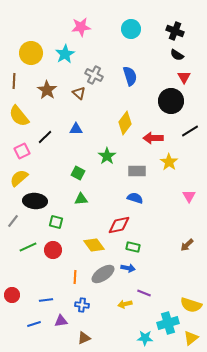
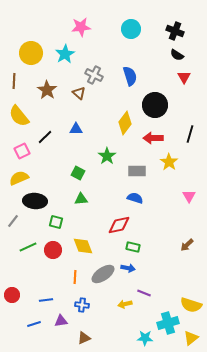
black circle at (171, 101): moved 16 px left, 4 px down
black line at (190, 131): moved 3 px down; rotated 42 degrees counterclockwise
yellow semicircle at (19, 178): rotated 18 degrees clockwise
yellow diamond at (94, 245): moved 11 px left, 1 px down; rotated 15 degrees clockwise
